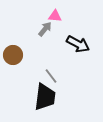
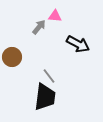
gray arrow: moved 6 px left, 2 px up
brown circle: moved 1 px left, 2 px down
gray line: moved 2 px left
